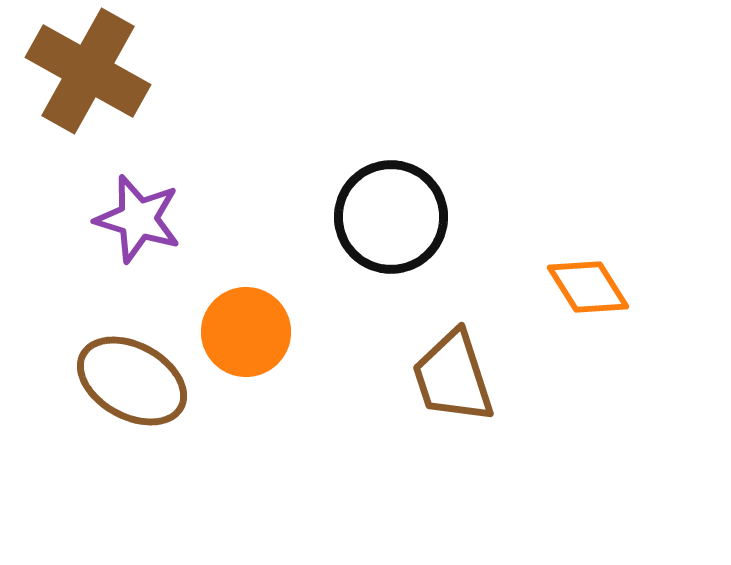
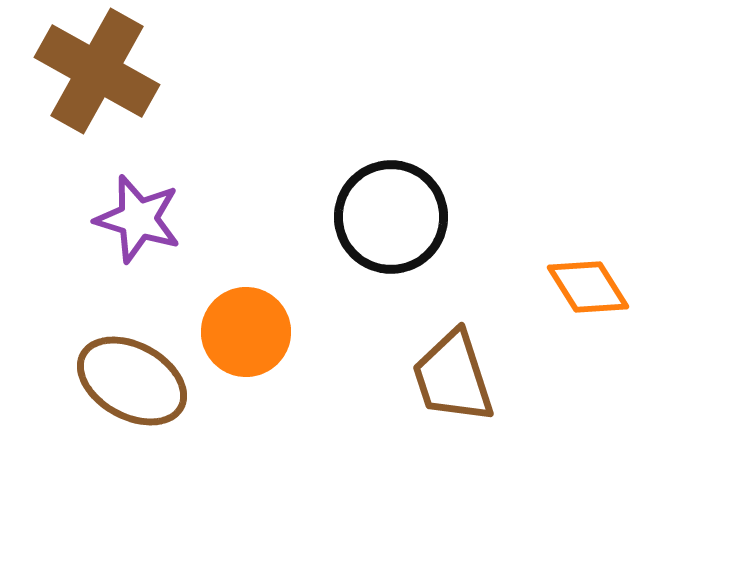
brown cross: moved 9 px right
